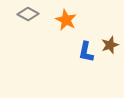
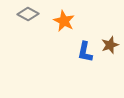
orange star: moved 2 px left, 1 px down
blue L-shape: moved 1 px left
